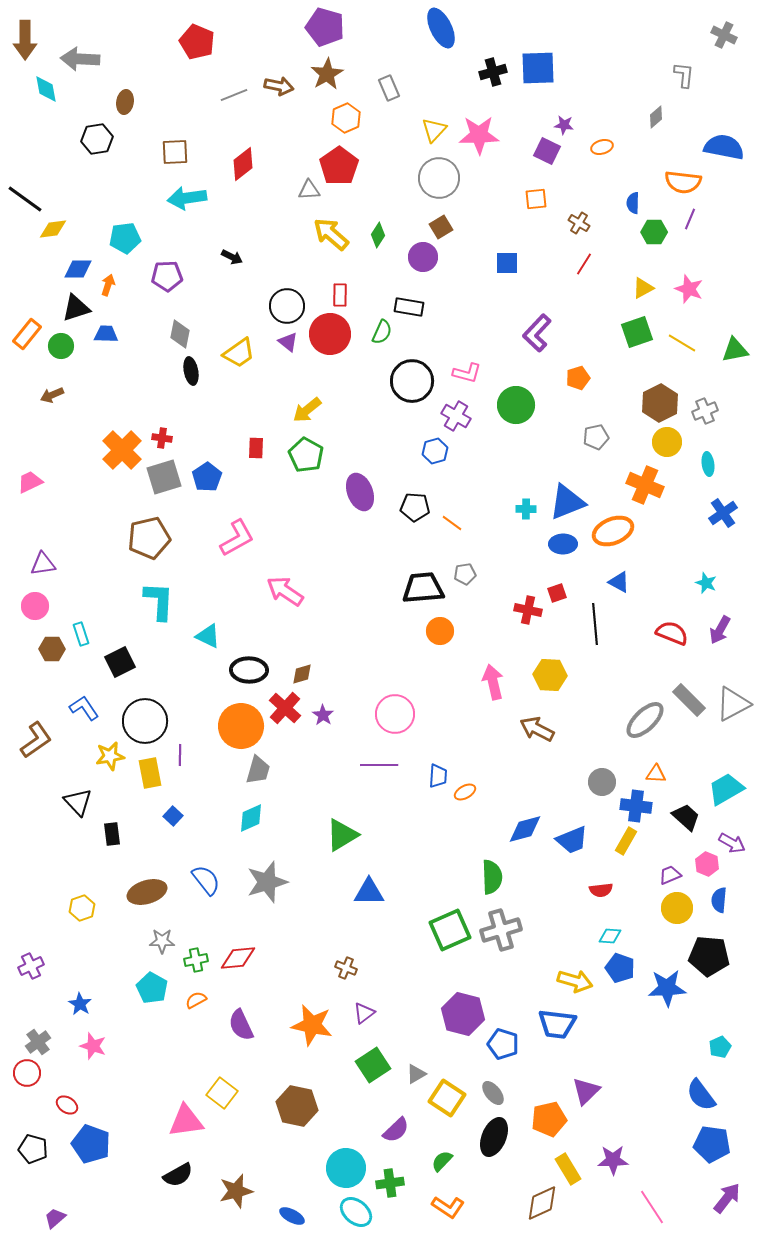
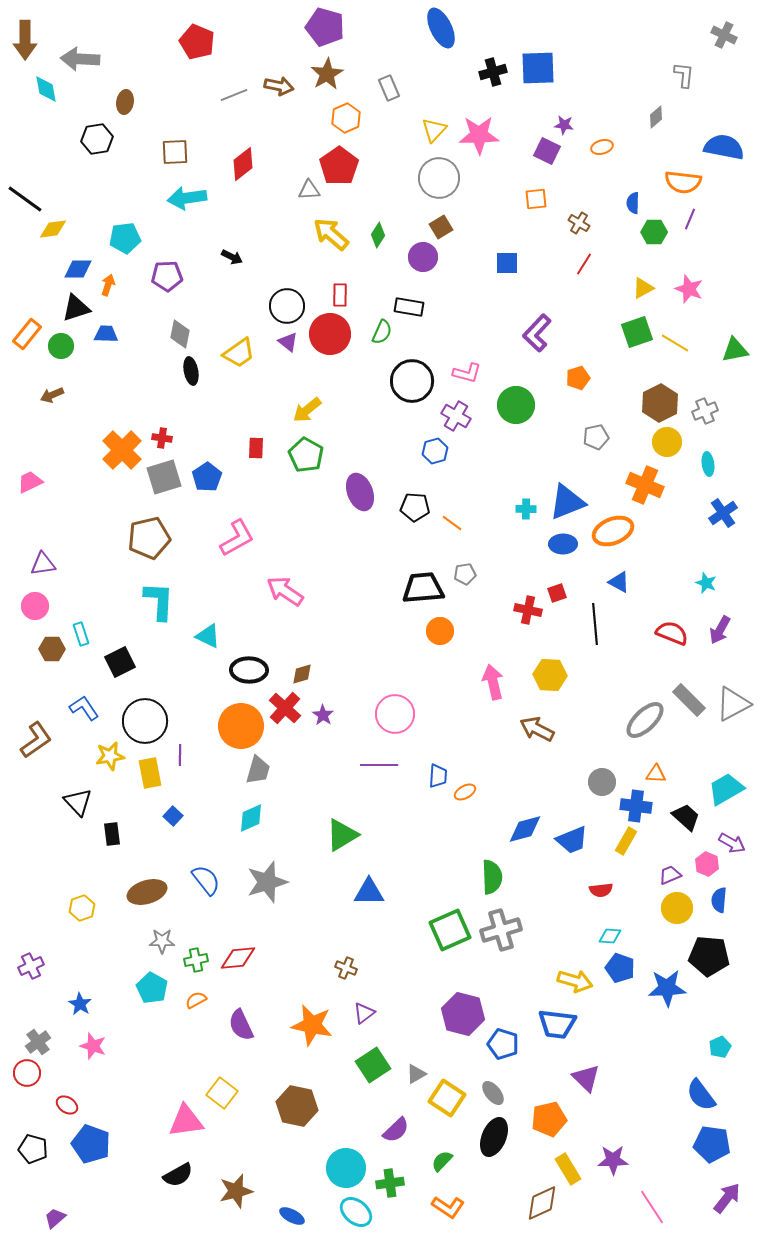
yellow line at (682, 343): moved 7 px left
purple triangle at (586, 1091): moved 13 px up; rotated 32 degrees counterclockwise
